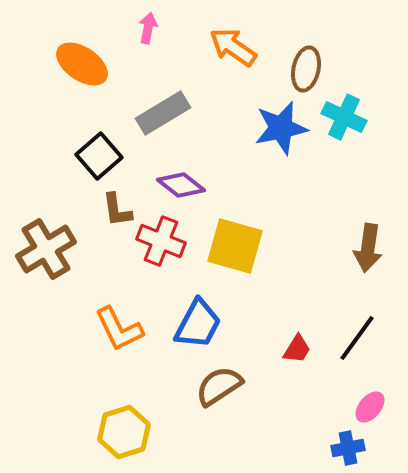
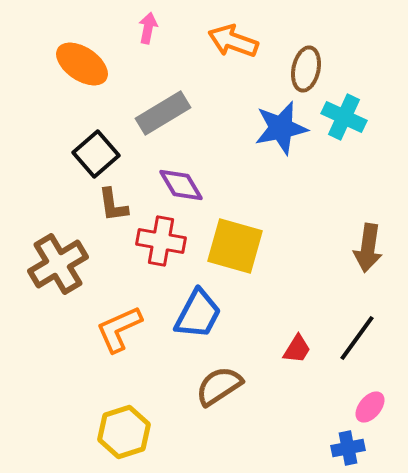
orange arrow: moved 6 px up; rotated 15 degrees counterclockwise
black square: moved 3 px left, 2 px up
purple diamond: rotated 21 degrees clockwise
brown L-shape: moved 4 px left, 5 px up
red cross: rotated 12 degrees counterclockwise
brown cross: moved 12 px right, 15 px down
blue trapezoid: moved 10 px up
orange L-shape: rotated 92 degrees clockwise
